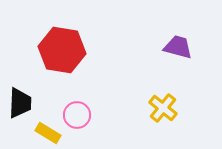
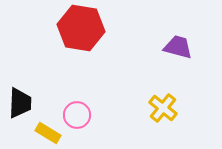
red hexagon: moved 19 px right, 22 px up
